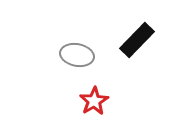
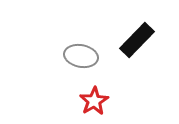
gray ellipse: moved 4 px right, 1 px down
